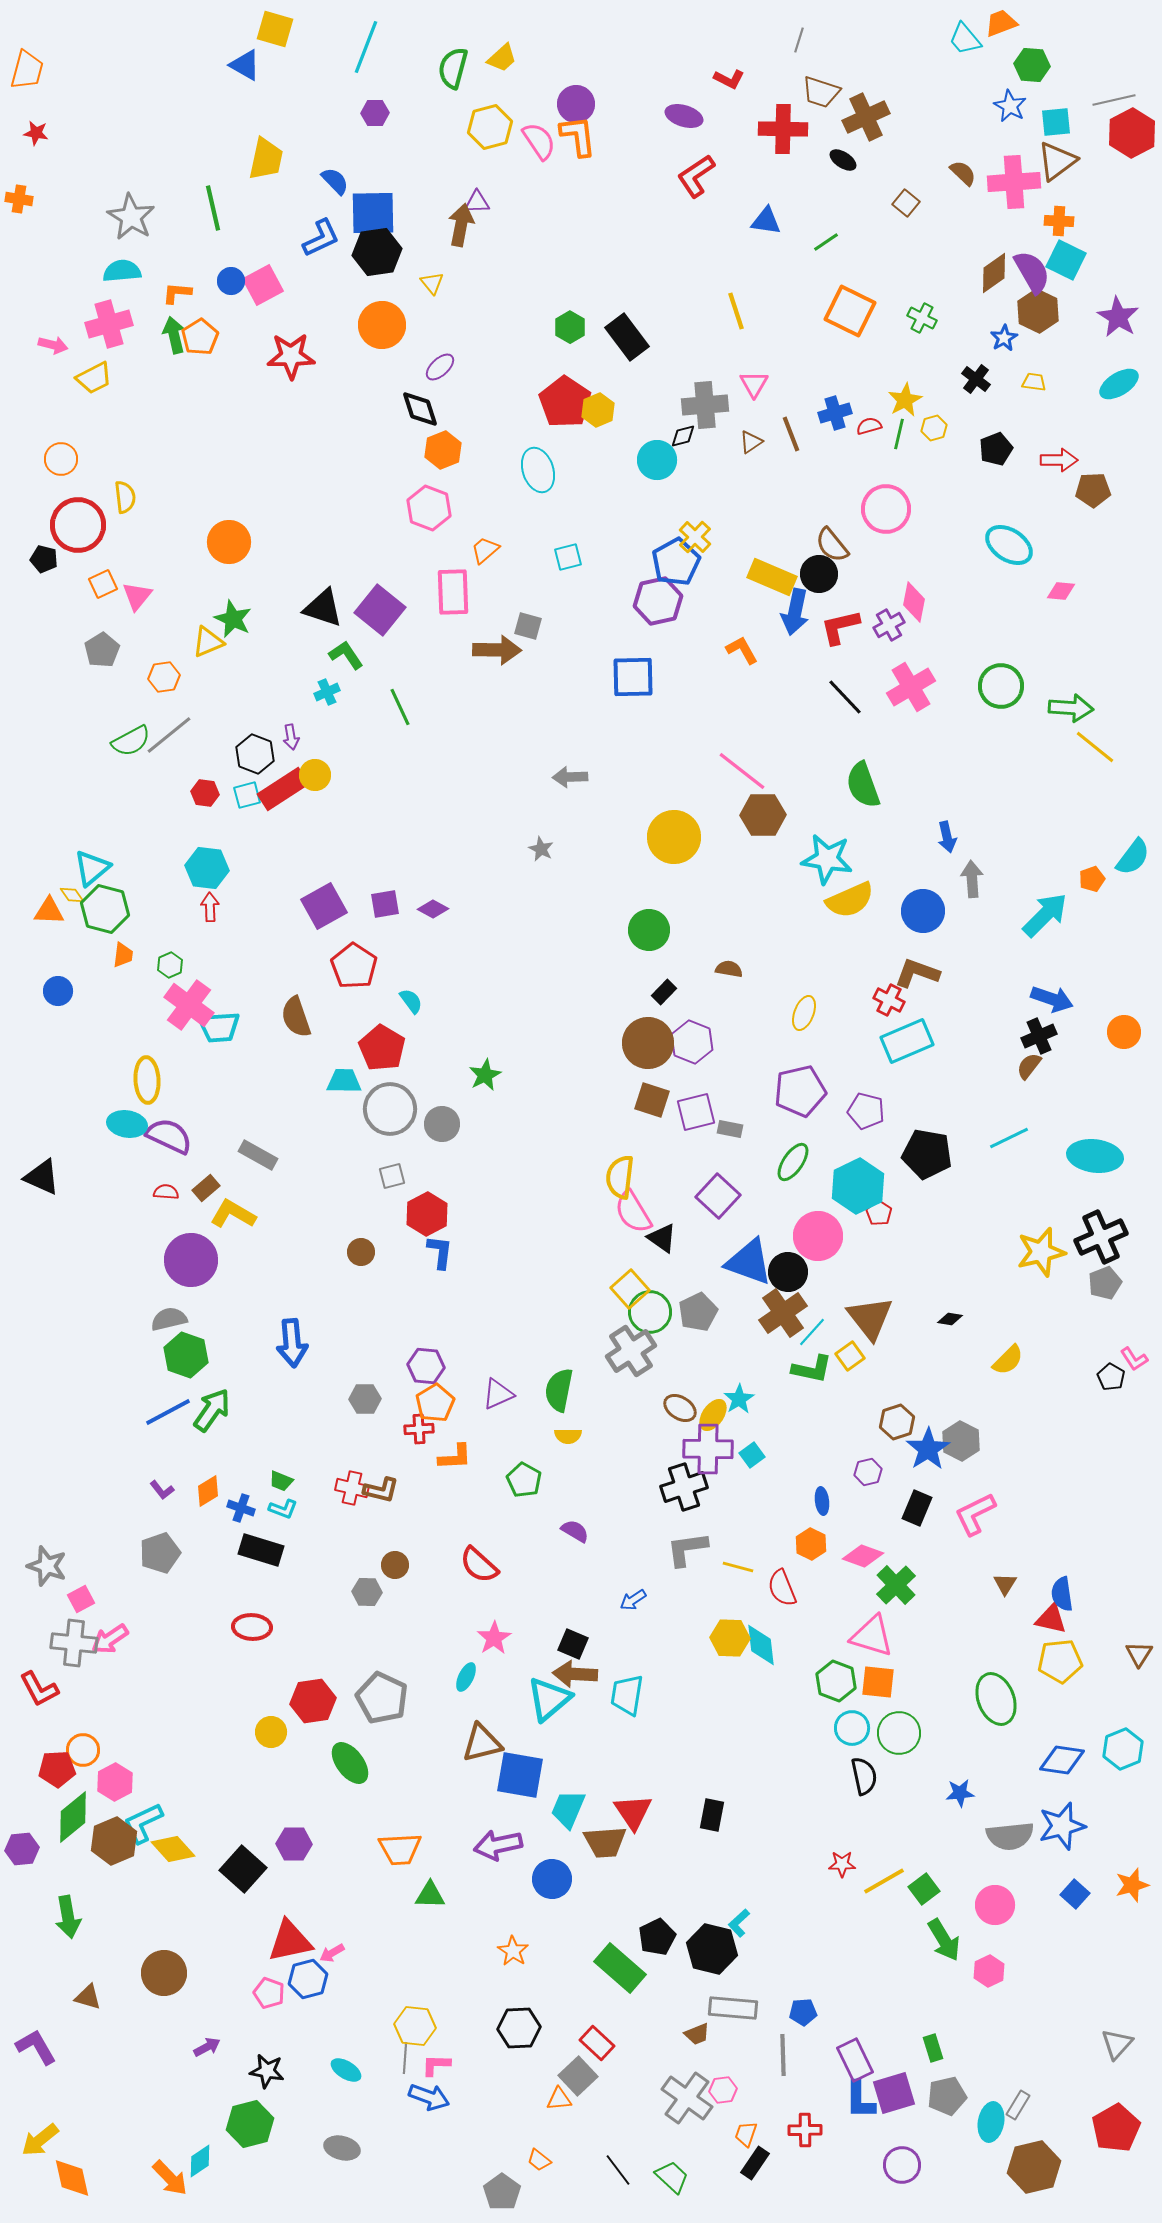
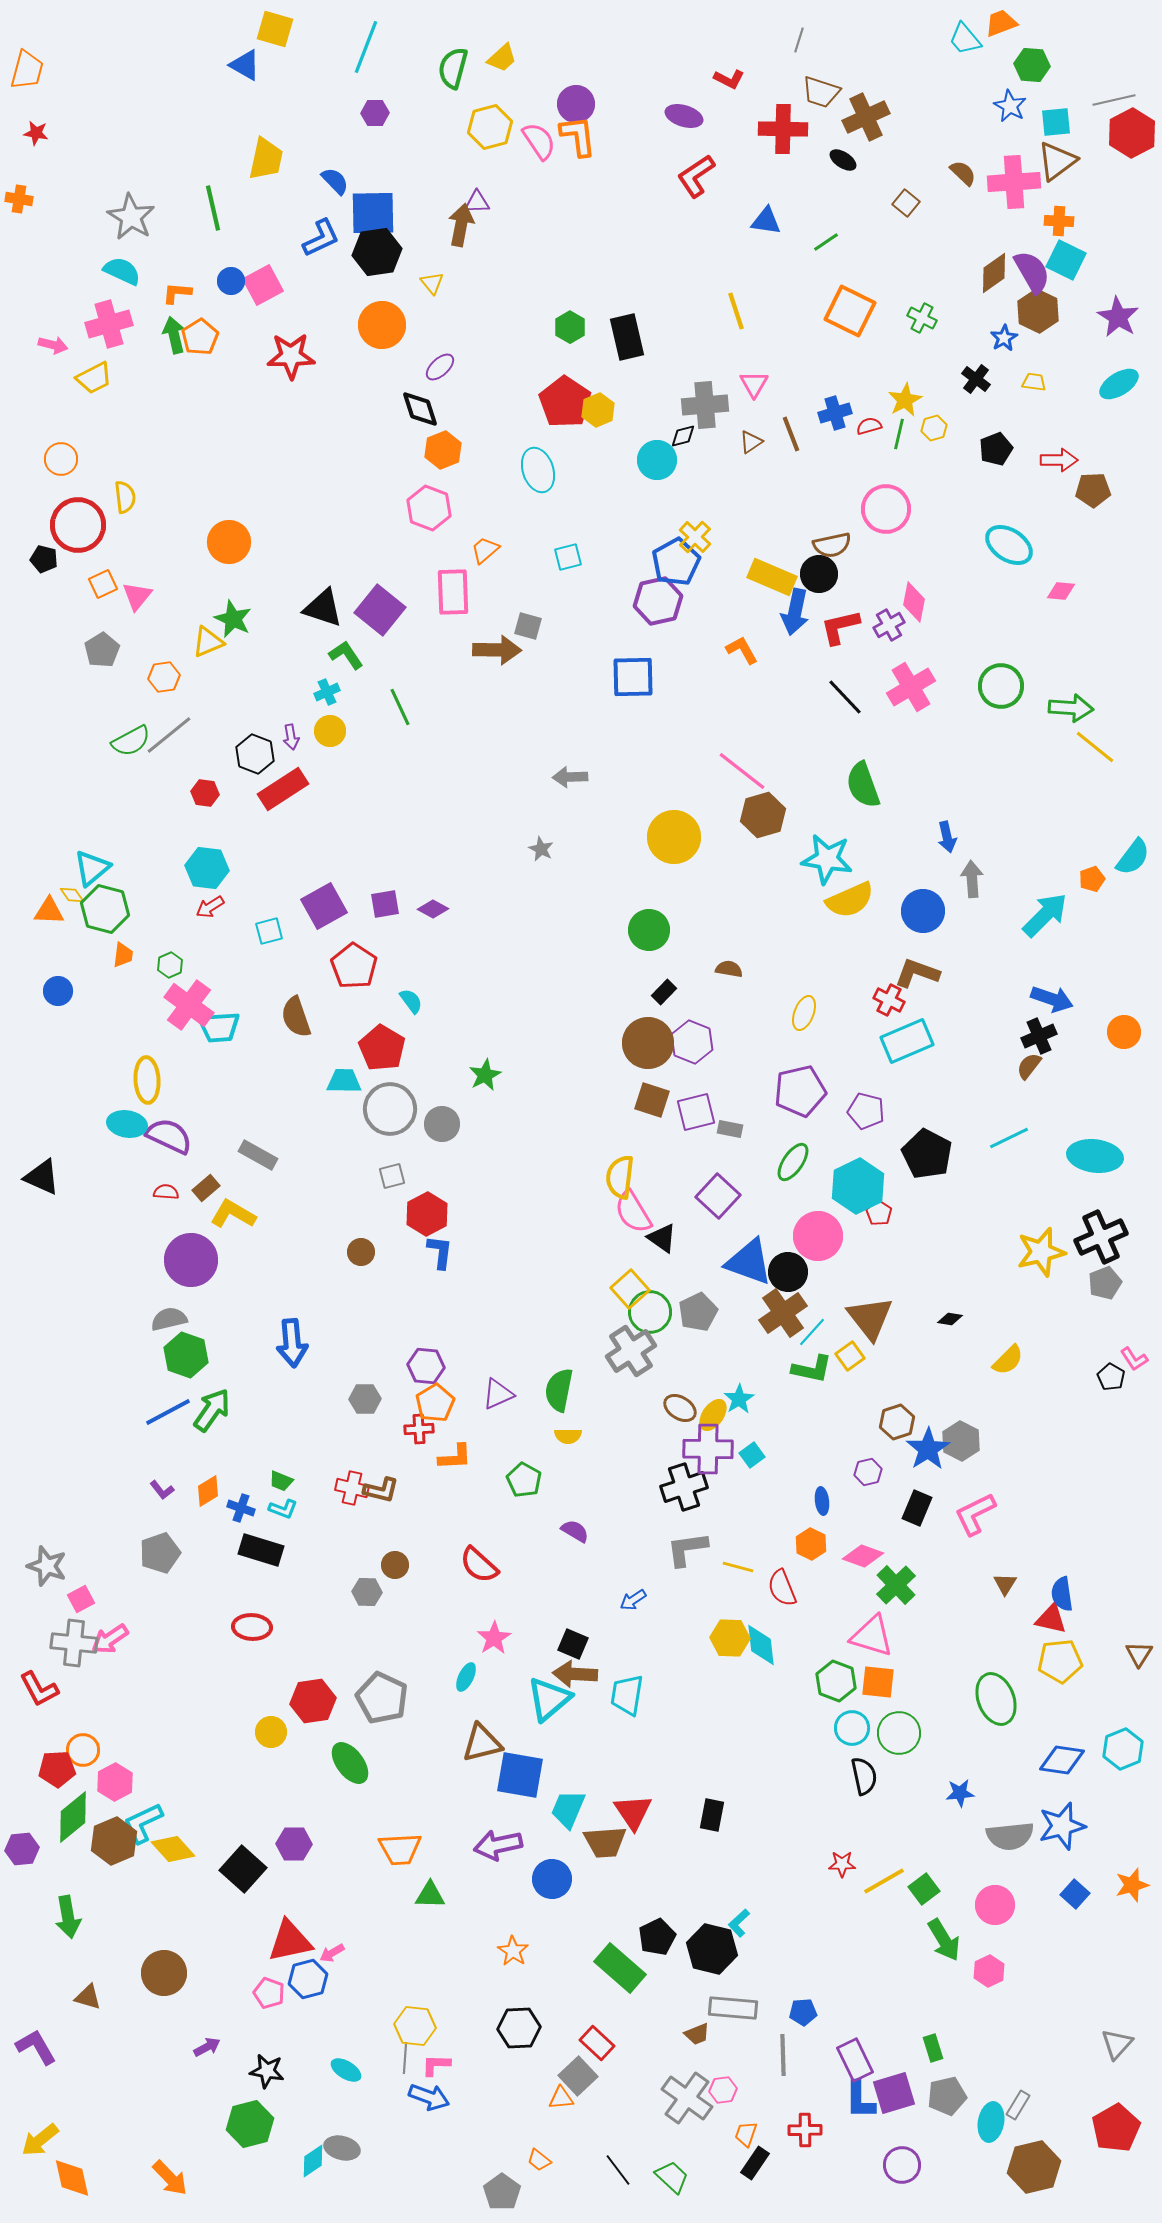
cyan semicircle at (122, 271): rotated 30 degrees clockwise
black rectangle at (627, 337): rotated 24 degrees clockwise
brown semicircle at (832, 545): rotated 63 degrees counterclockwise
yellow circle at (315, 775): moved 15 px right, 44 px up
cyan square at (247, 795): moved 22 px right, 136 px down
brown hexagon at (763, 815): rotated 15 degrees counterclockwise
red arrow at (210, 907): rotated 120 degrees counterclockwise
black pentagon at (927, 1154): rotated 18 degrees clockwise
orange triangle at (559, 2099): moved 2 px right, 1 px up
cyan diamond at (200, 2161): moved 113 px right
